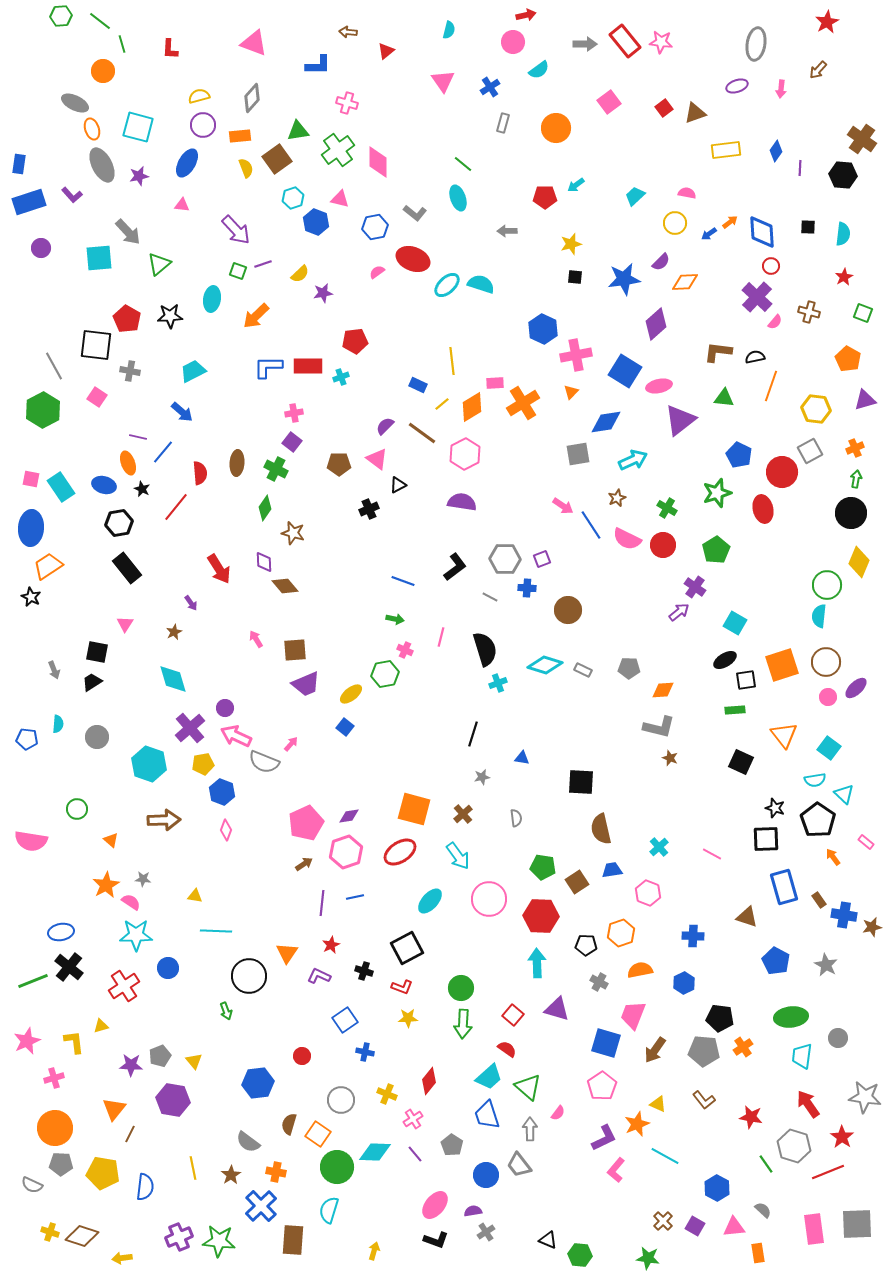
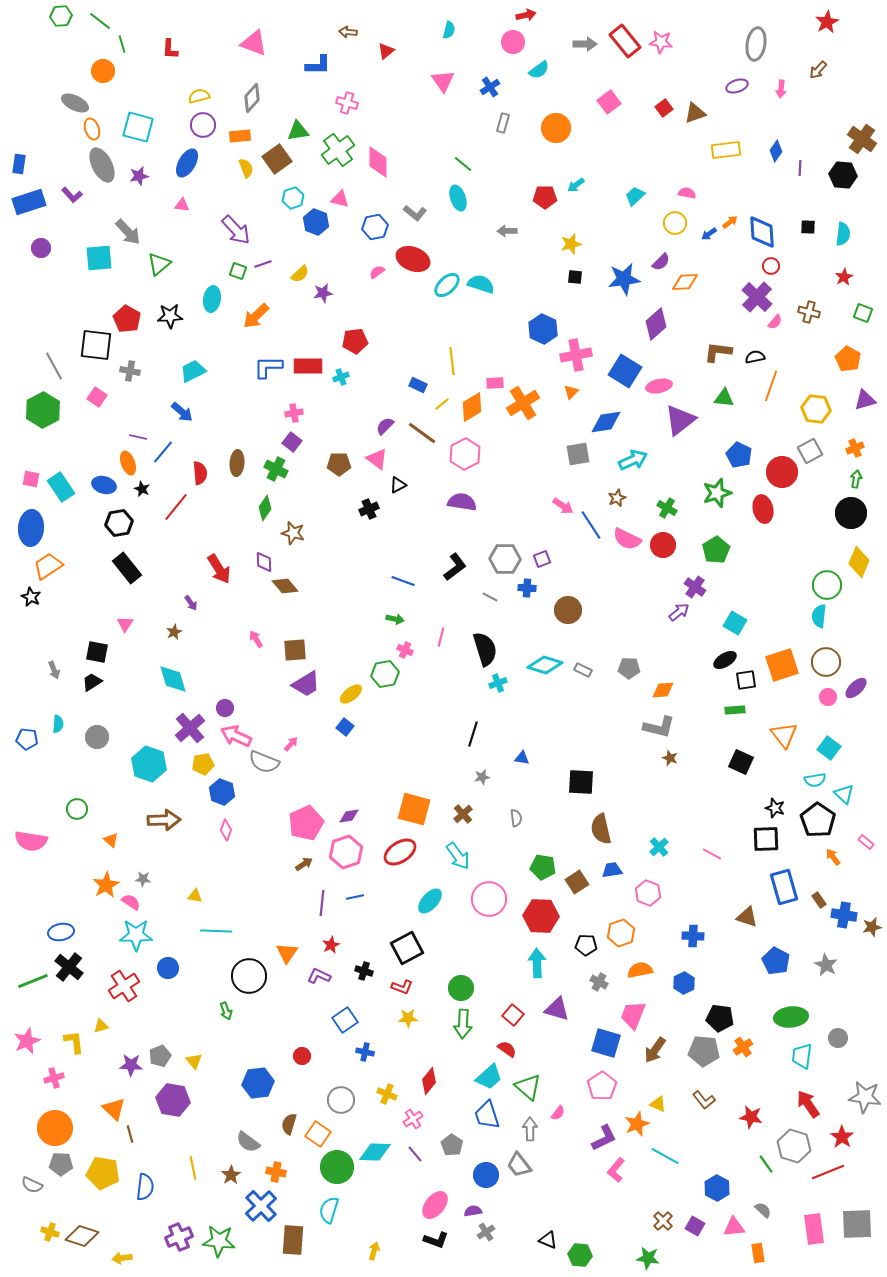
purple trapezoid at (306, 684): rotated 8 degrees counterclockwise
orange triangle at (114, 1109): rotated 25 degrees counterclockwise
brown line at (130, 1134): rotated 42 degrees counterclockwise
